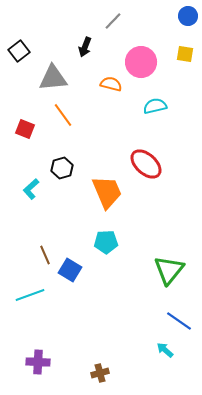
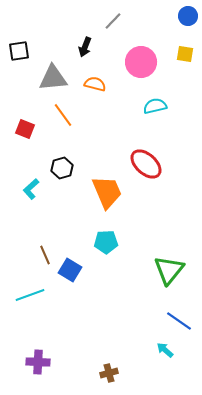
black square: rotated 30 degrees clockwise
orange semicircle: moved 16 px left
brown cross: moved 9 px right
